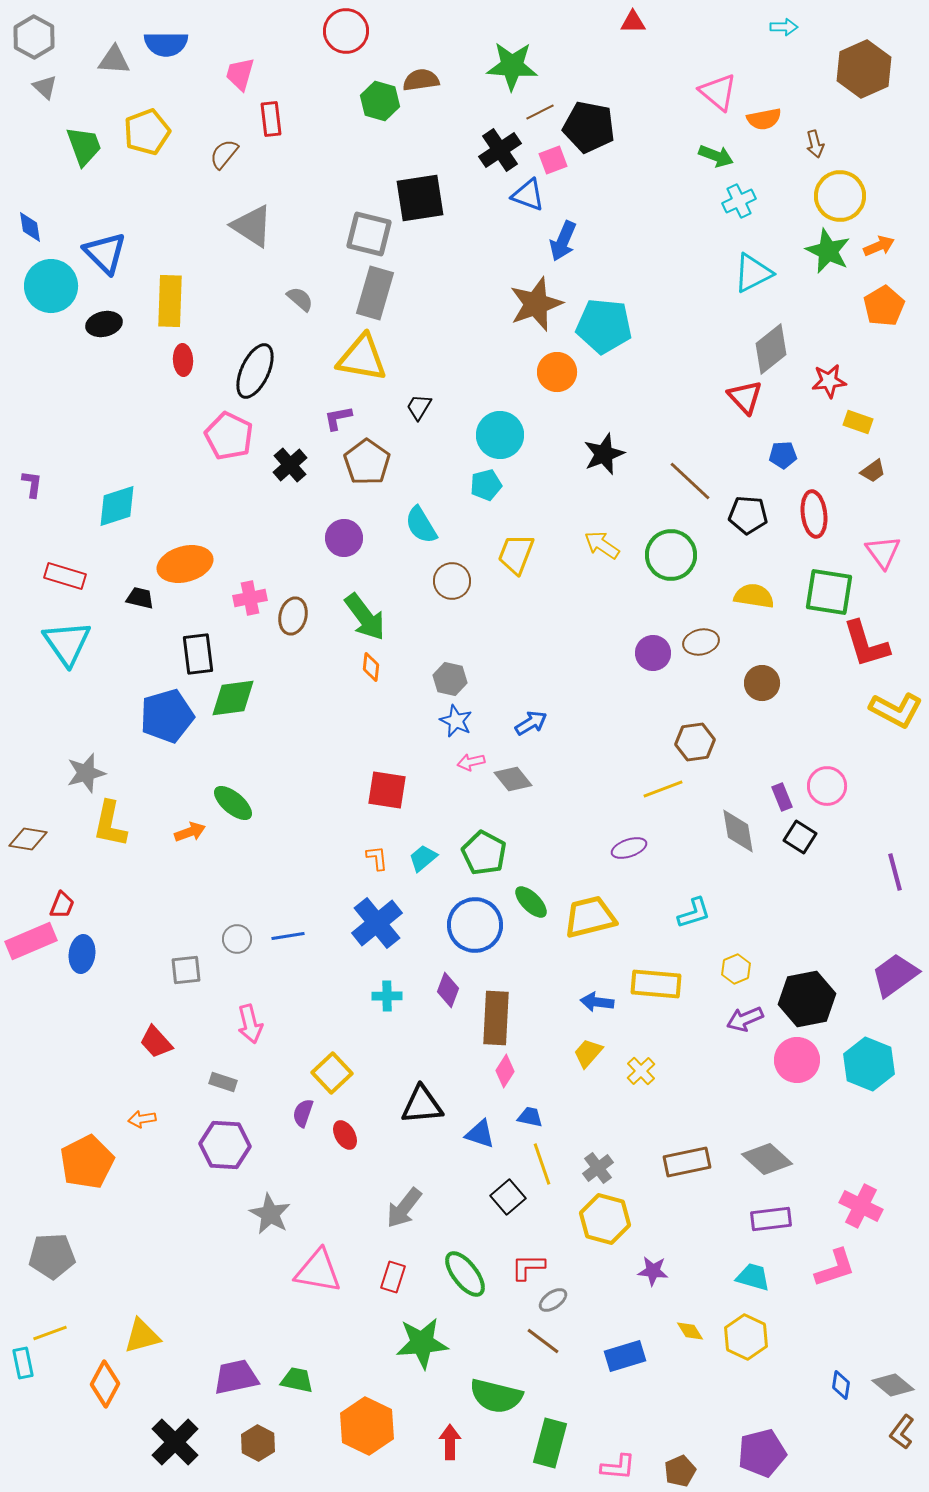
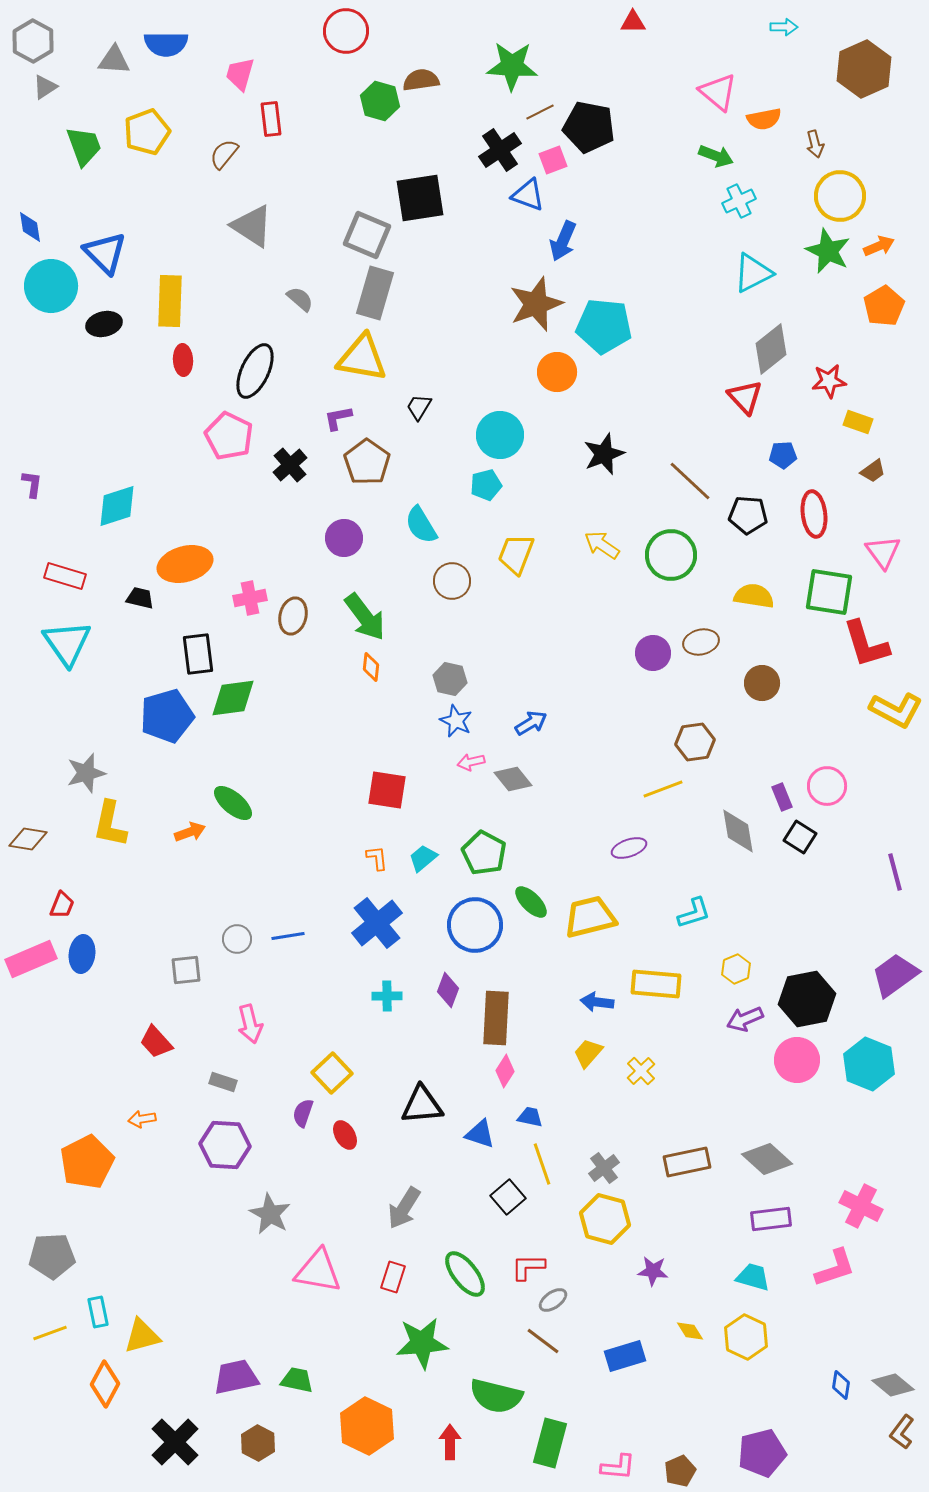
gray hexagon at (34, 37): moved 1 px left, 4 px down
gray triangle at (45, 87): rotated 44 degrees clockwise
gray square at (369, 234): moved 2 px left, 1 px down; rotated 9 degrees clockwise
pink rectangle at (31, 941): moved 18 px down
gray cross at (598, 1168): moved 6 px right
gray arrow at (404, 1208): rotated 6 degrees counterclockwise
cyan rectangle at (23, 1363): moved 75 px right, 51 px up
